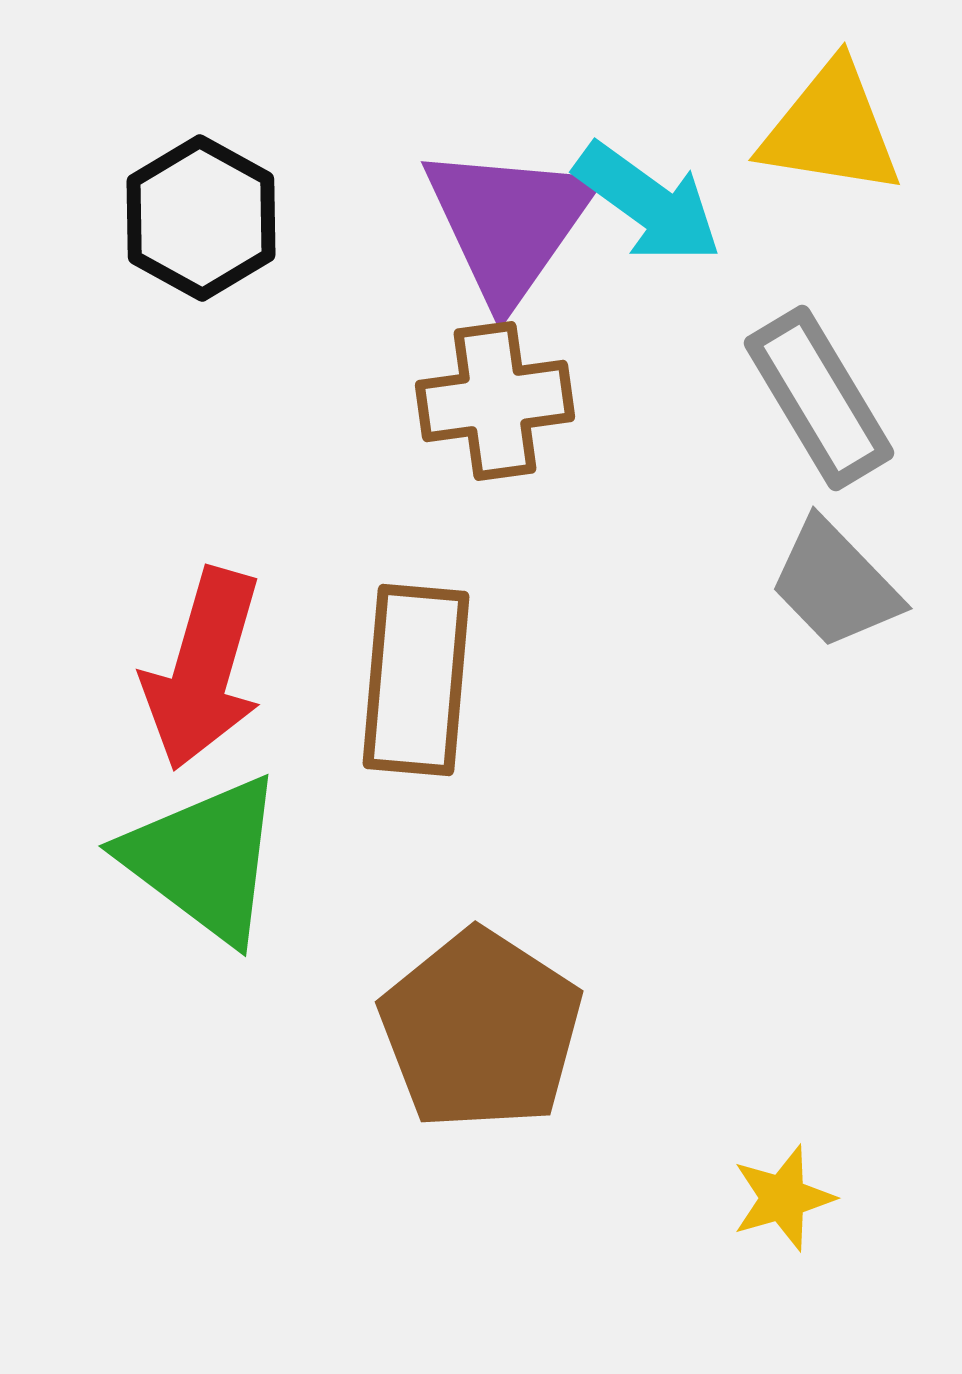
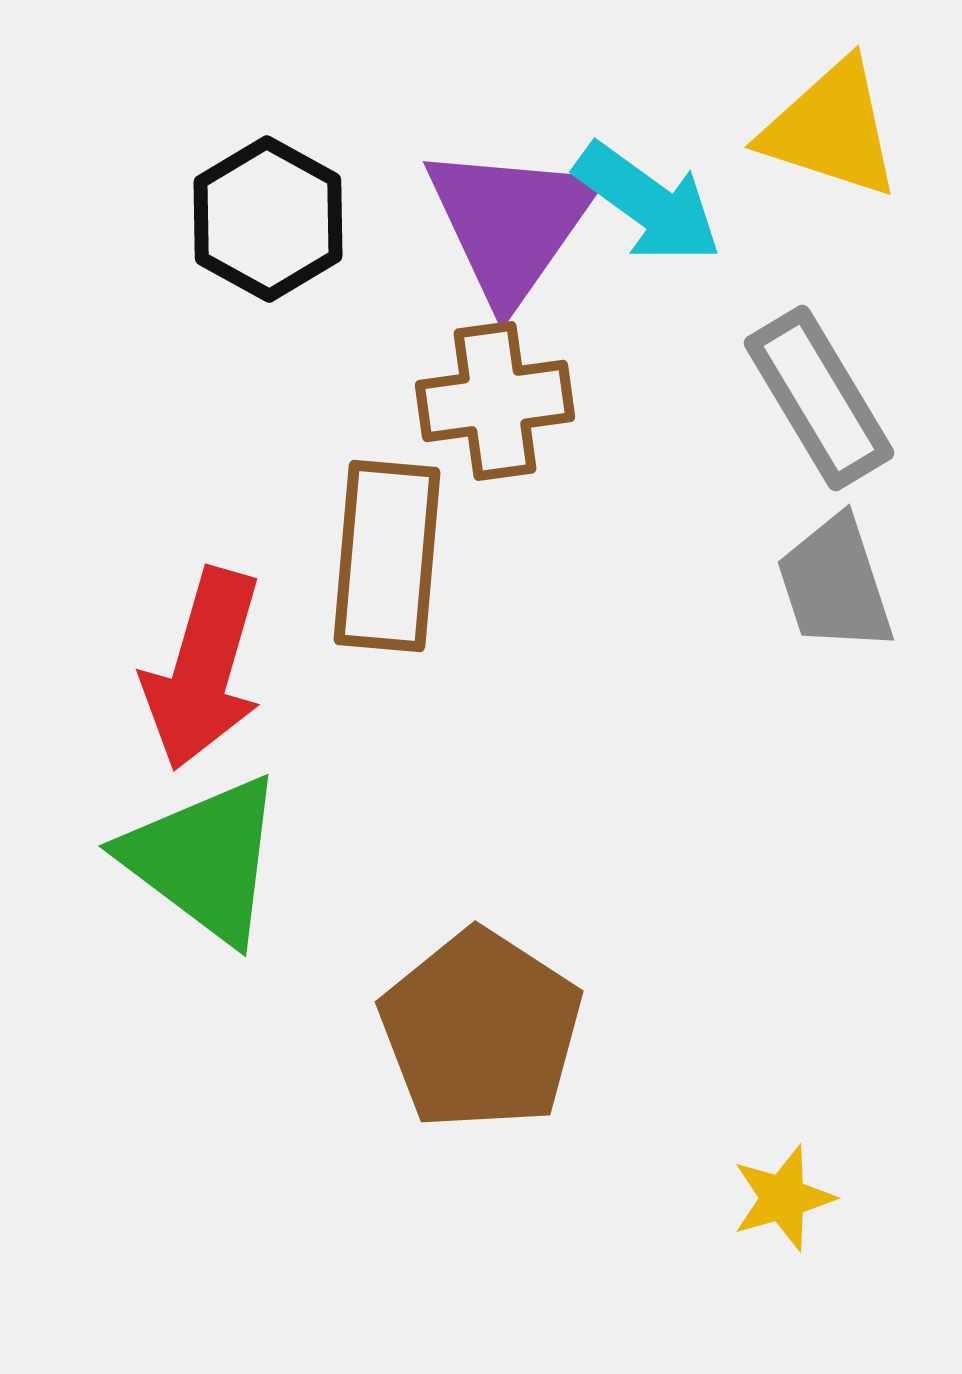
yellow triangle: rotated 9 degrees clockwise
black hexagon: moved 67 px right, 1 px down
purple triangle: moved 2 px right
gray trapezoid: rotated 26 degrees clockwise
brown rectangle: moved 29 px left, 124 px up
